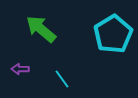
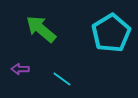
cyan pentagon: moved 2 px left, 1 px up
cyan line: rotated 18 degrees counterclockwise
